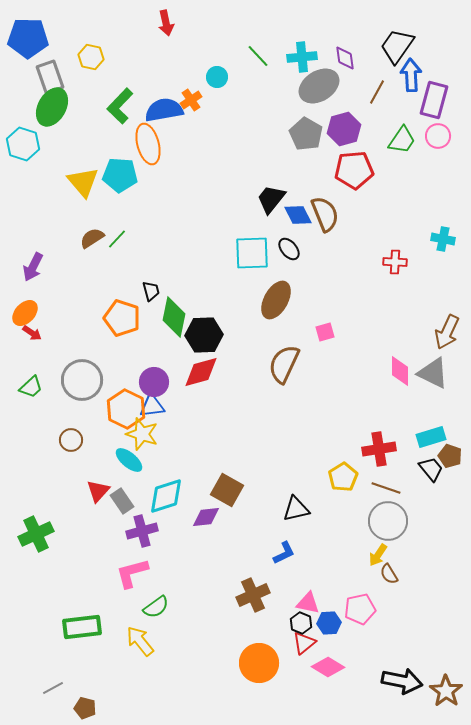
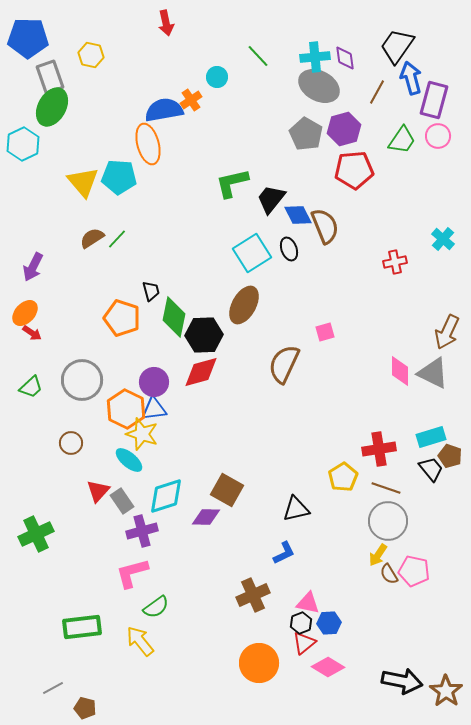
yellow hexagon at (91, 57): moved 2 px up
cyan cross at (302, 57): moved 13 px right
blue arrow at (411, 75): moved 3 px down; rotated 12 degrees counterclockwise
gray ellipse at (319, 86): rotated 60 degrees clockwise
green L-shape at (120, 106): moved 112 px right, 77 px down; rotated 33 degrees clockwise
cyan hexagon at (23, 144): rotated 16 degrees clockwise
cyan pentagon at (120, 175): moved 1 px left, 2 px down
brown semicircle at (325, 214): moved 12 px down
cyan cross at (443, 239): rotated 30 degrees clockwise
black ellipse at (289, 249): rotated 20 degrees clockwise
cyan square at (252, 253): rotated 30 degrees counterclockwise
red cross at (395, 262): rotated 15 degrees counterclockwise
brown ellipse at (276, 300): moved 32 px left, 5 px down
blue triangle at (152, 406): moved 2 px right, 3 px down
brown circle at (71, 440): moved 3 px down
purple diamond at (206, 517): rotated 8 degrees clockwise
pink pentagon at (360, 609): moved 54 px right, 38 px up; rotated 24 degrees clockwise
black hexagon at (301, 623): rotated 15 degrees clockwise
